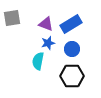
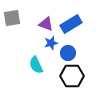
blue star: moved 3 px right
blue circle: moved 4 px left, 4 px down
cyan semicircle: moved 2 px left, 4 px down; rotated 36 degrees counterclockwise
